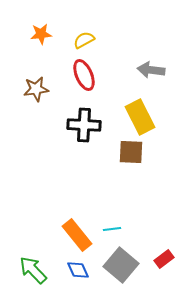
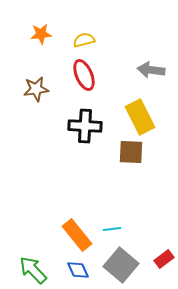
yellow semicircle: rotated 15 degrees clockwise
black cross: moved 1 px right, 1 px down
